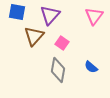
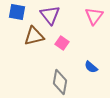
purple triangle: rotated 20 degrees counterclockwise
brown triangle: rotated 35 degrees clockwise
gray diamond: moved 2 px right, 12 px down
